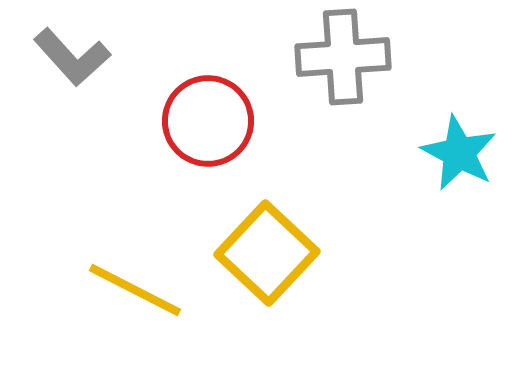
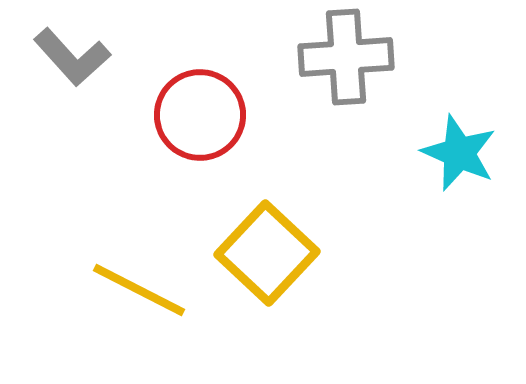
gray cross: moved 3 px right
red circle: moved 8 px left, 6 px up
cyan star: rotated 4 degrees counterclockwise
yellow line: moved 4 px right
